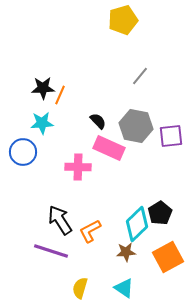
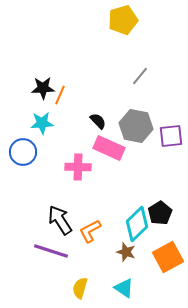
brown star: rotated 24 degrees clockwise
